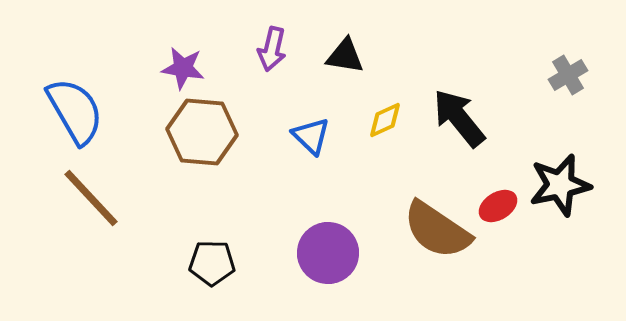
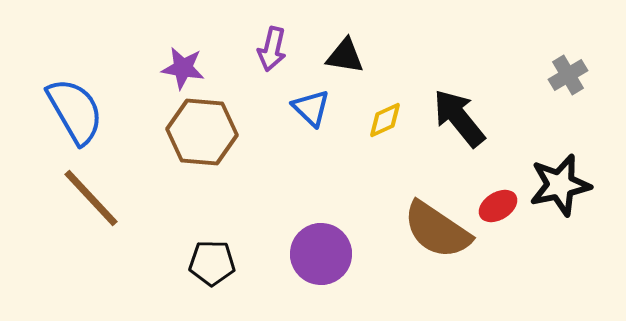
blue triangle: moved 28 px up
purple circle: moved 7 px left, 1 px down
